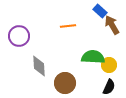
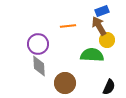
blue rectangle: moved 2 px right; rotated 64 degrees counterclockwise
brown arrow: moved 13 px left, 1 px down
purple circle: moved 19 px right, 8 px down
green semicircle: moved 1 px left, 2 px up
yellow circle: moved 2 px left, 25 px up
